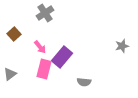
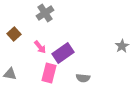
gray star: rotated 16 degrees counterclockwise
purple rectangle: moved 1 px right, 4 px up; rotated 15 degrees clockwise
pink rectangle: moved 5 px right, 4 px down
gray triangle: rotated 48 degrees clockwise
gray semicircle: moved 1 px left, 4 px up
